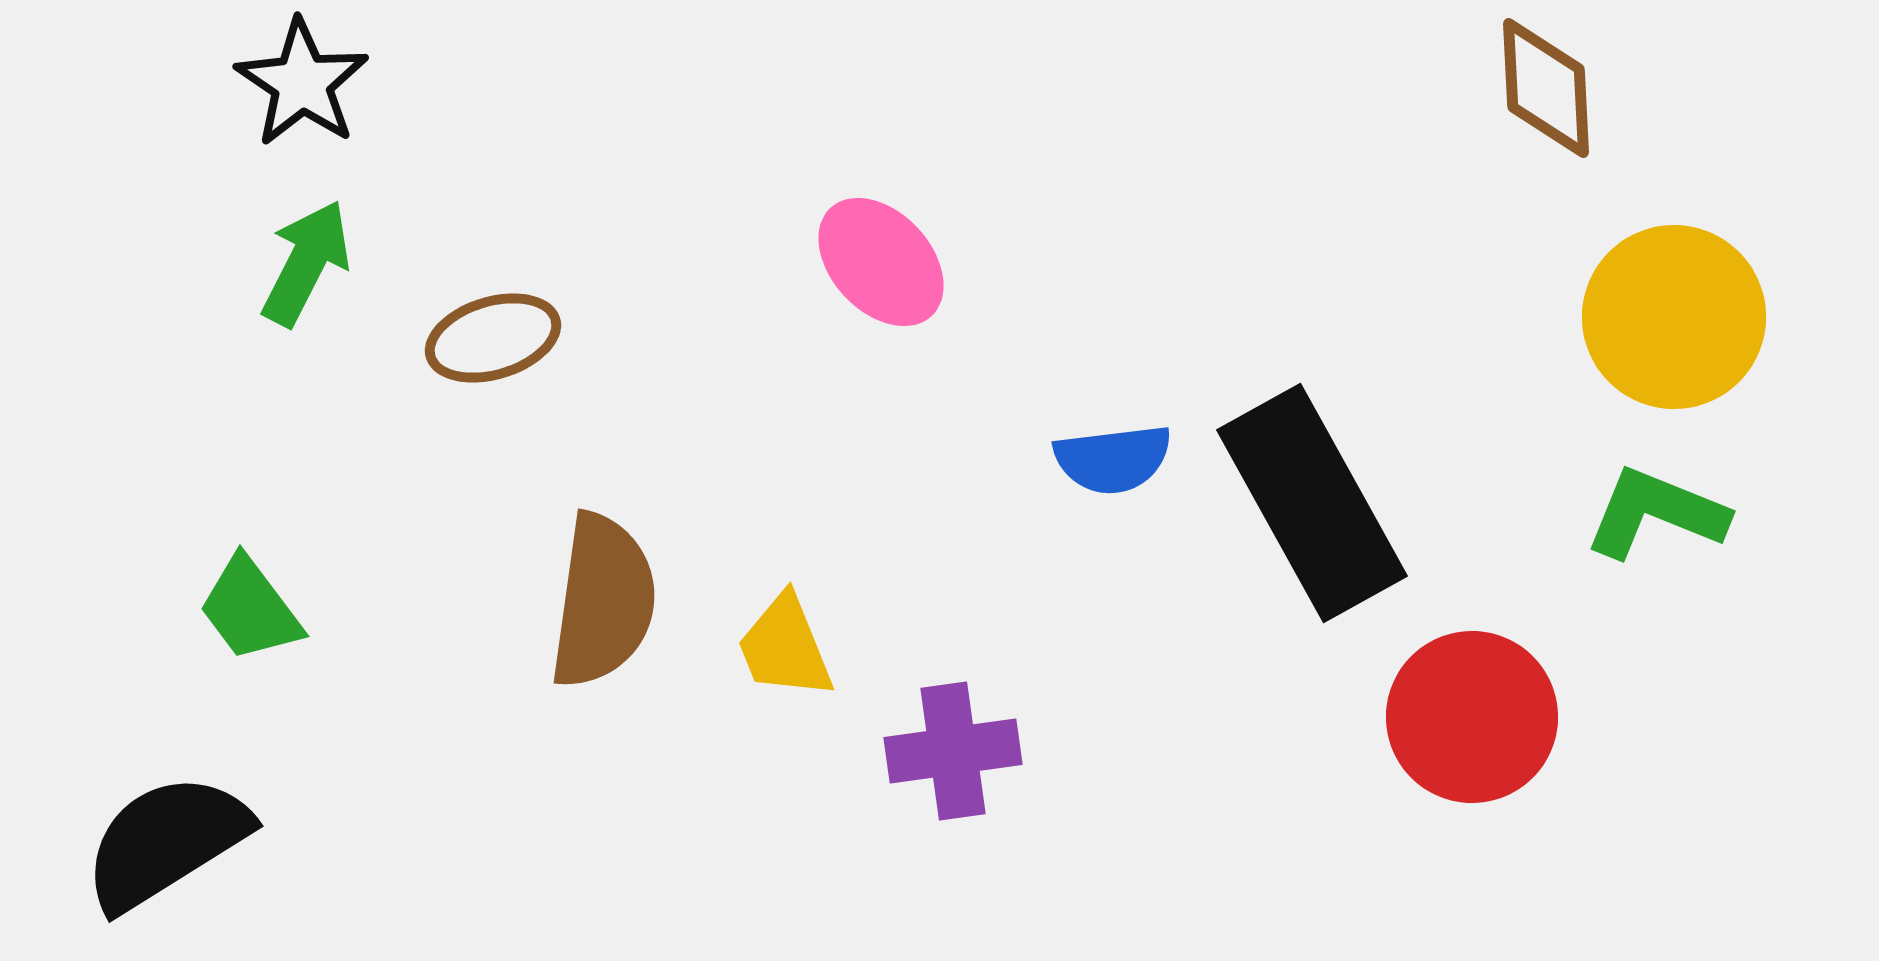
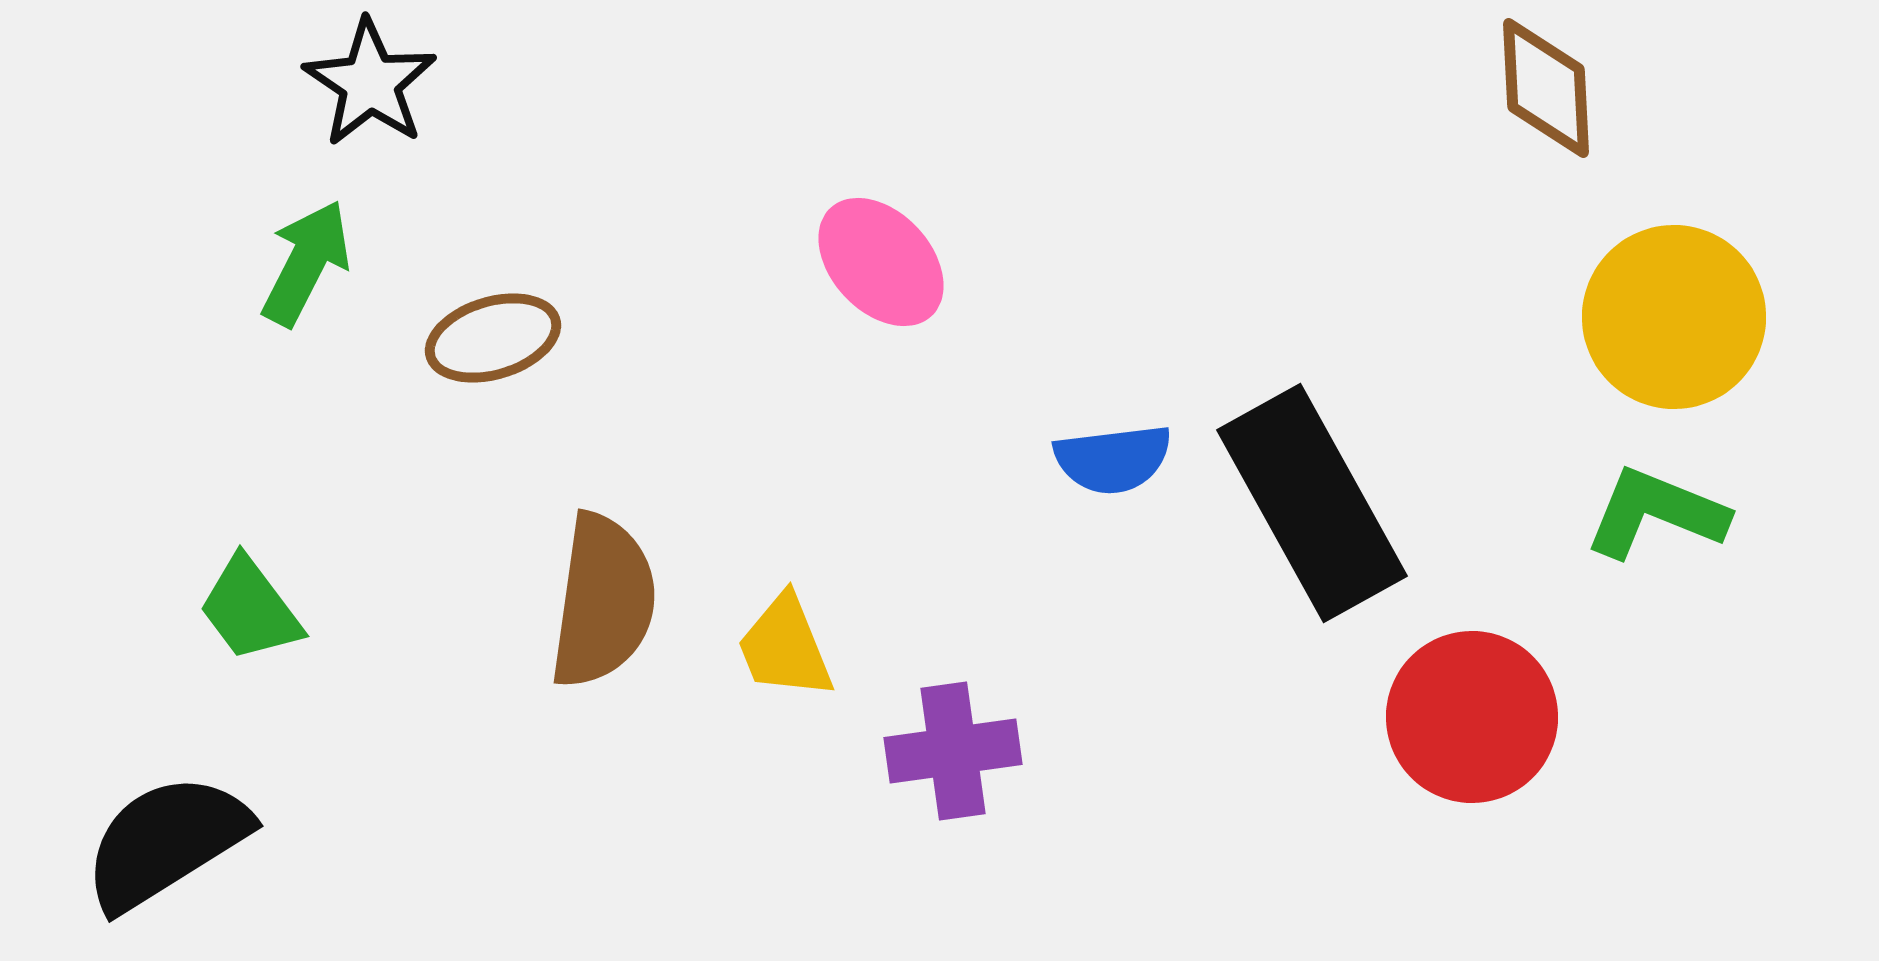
black star: moved 68 px right
